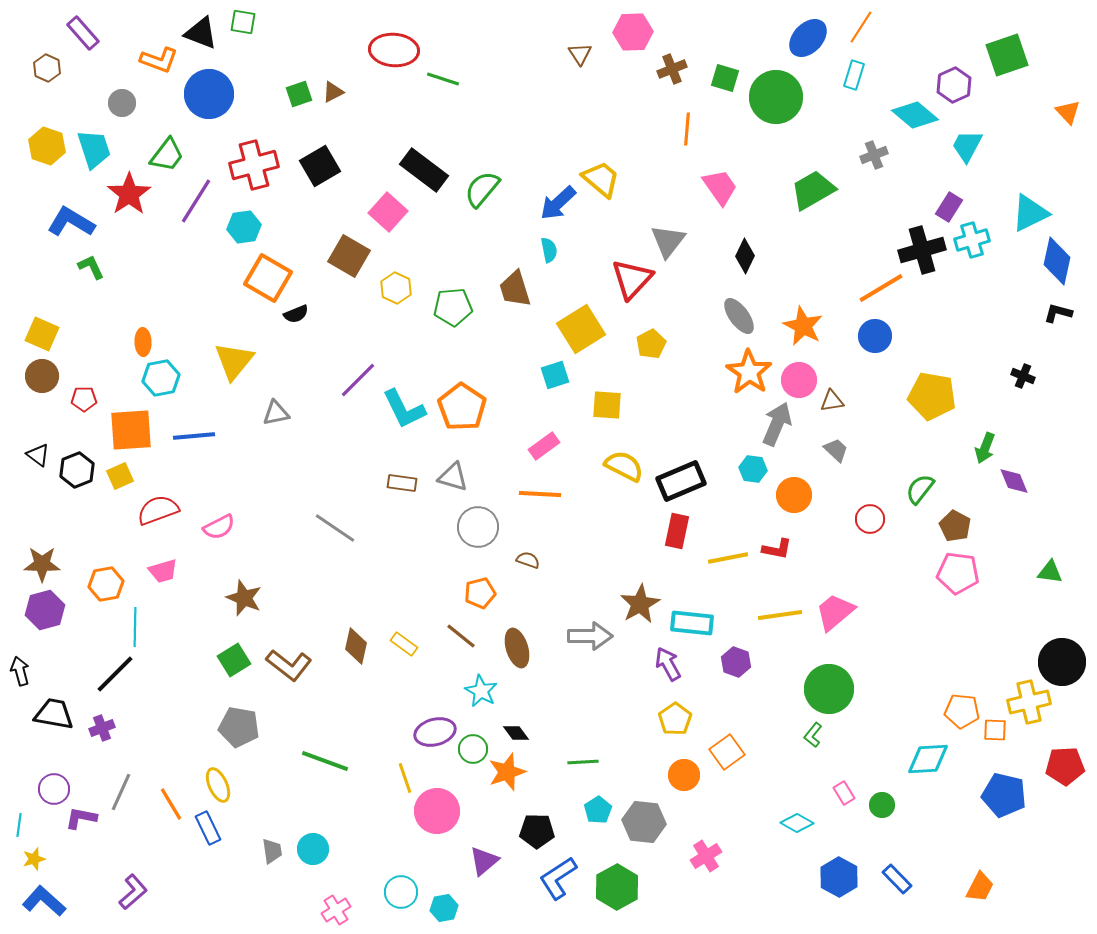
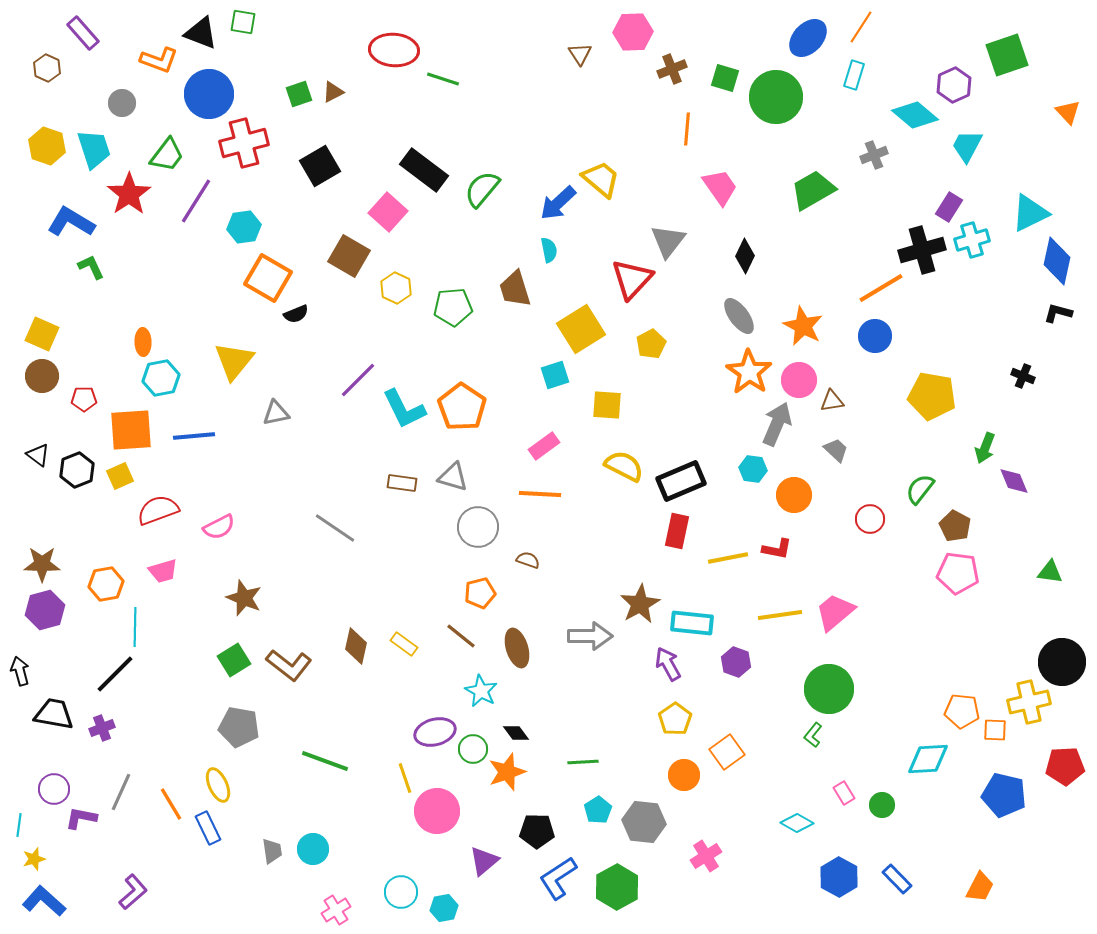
red cross at (254, 165): moved 10 px left, 22 px up
